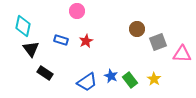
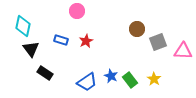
pink triangle: moved 1 px right, 3 px up
